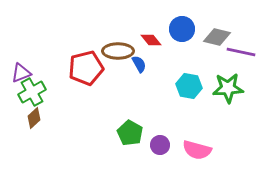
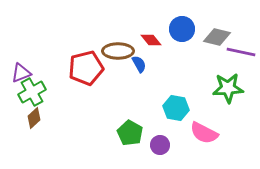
cyan hexagon: moved 13 px left, 22 px down
pink semicircle: moved 7 px right, 17 px up; rotated 12 degrees clockwise
